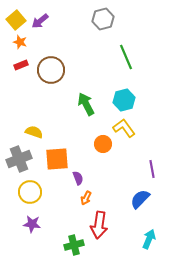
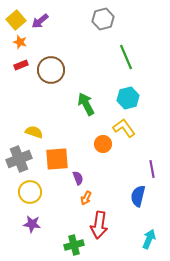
cyan hexagon: moved 4 px right, 2 px up
blue semicircle: moved 2 px left, 3 px up; rotated 30 degrees counterclockwise
